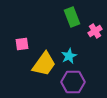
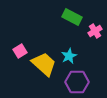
green rectangle: rotated 42 degrees counterclockwise
pink square: moved 2 px left, 7 px down; rotated 24 degrees counterclockwise
yellow trapezoid: rotated 84 degrees counterclockwise
purple hexagon: moved 4 px right
